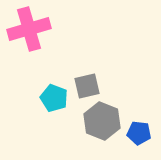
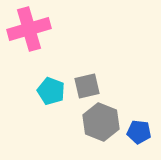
cyan pentagon: moved 3 px left, 7 px up
gray hexagon: moved 1 px left, 1 px down
blue pentagon: moved 1 px up
